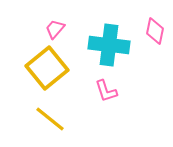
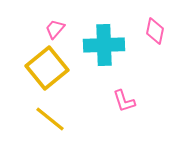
cyan cross: moved 5 px left; rotated 9 degrees counterclockwise
pink L-shape: moved 18 px right, 10 px down
